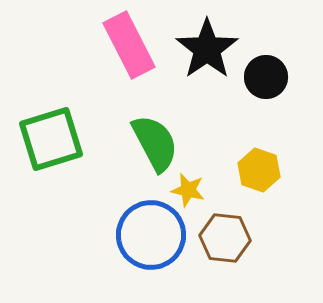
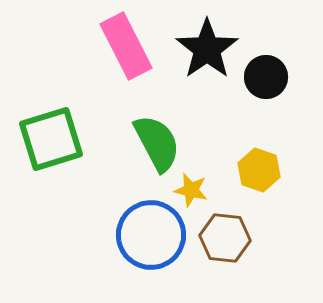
pink rectangle: moved 3 px left, 1 px down
green semicircle: moved 2 px right
yellow star: moved 3 px right
